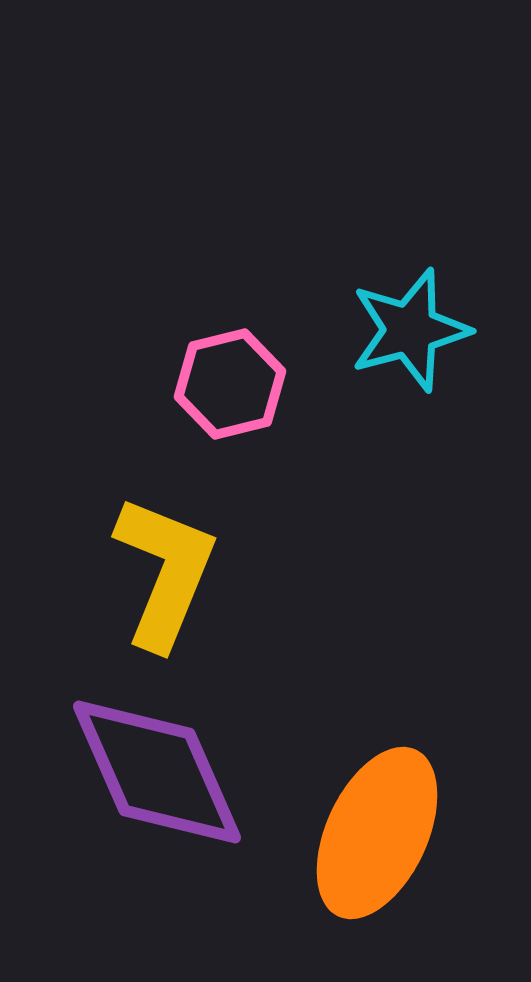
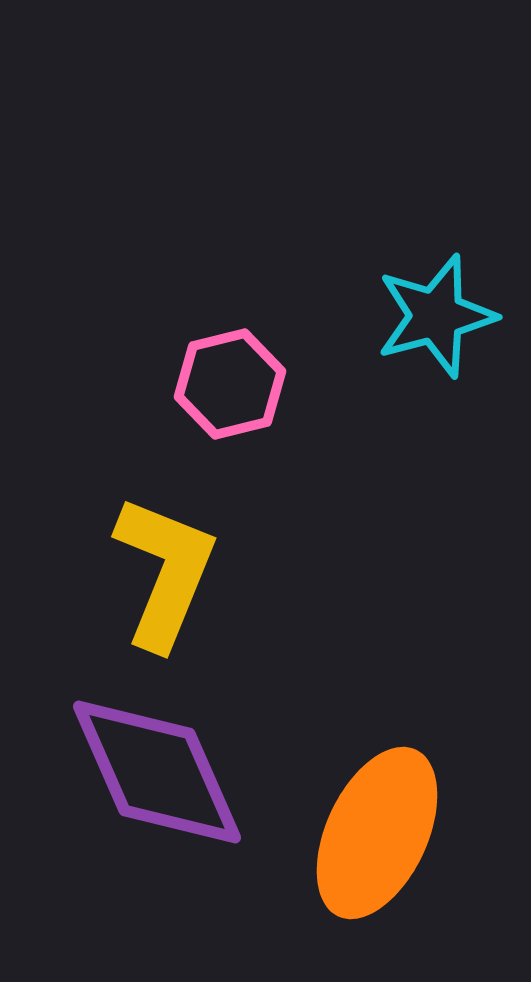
cyan star: moved 26 px right, 14 px up
